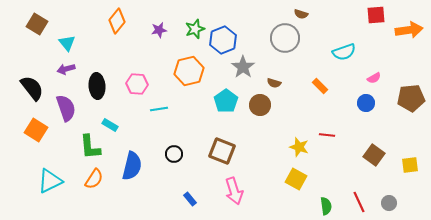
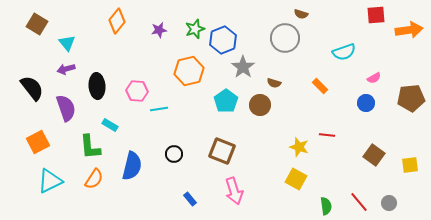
pink hexagon at (137, 84): moved 7 px down
orange square at (36, 130): moved 2 px right, 12 px down; rotated 30 degrees clockwise
red line at (359, 202): rotated 15 degrees counterclockwise
